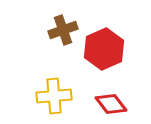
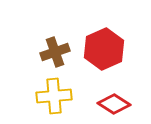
brown cross: moved 8 px left, 22 px down
red diamond: moved 3 px right; rotated 20 degrees counterclockwise
